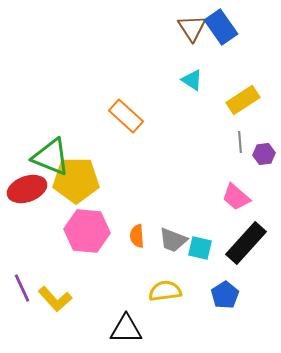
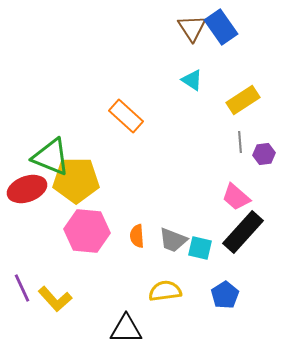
black rectangle: moved 3 px left, 11 px up
